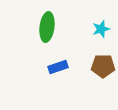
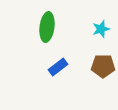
blue rectangle: rotated 18 degrees counterclockwise
